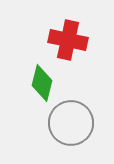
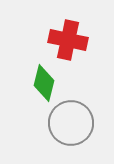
green diamond: moved 2 px right
